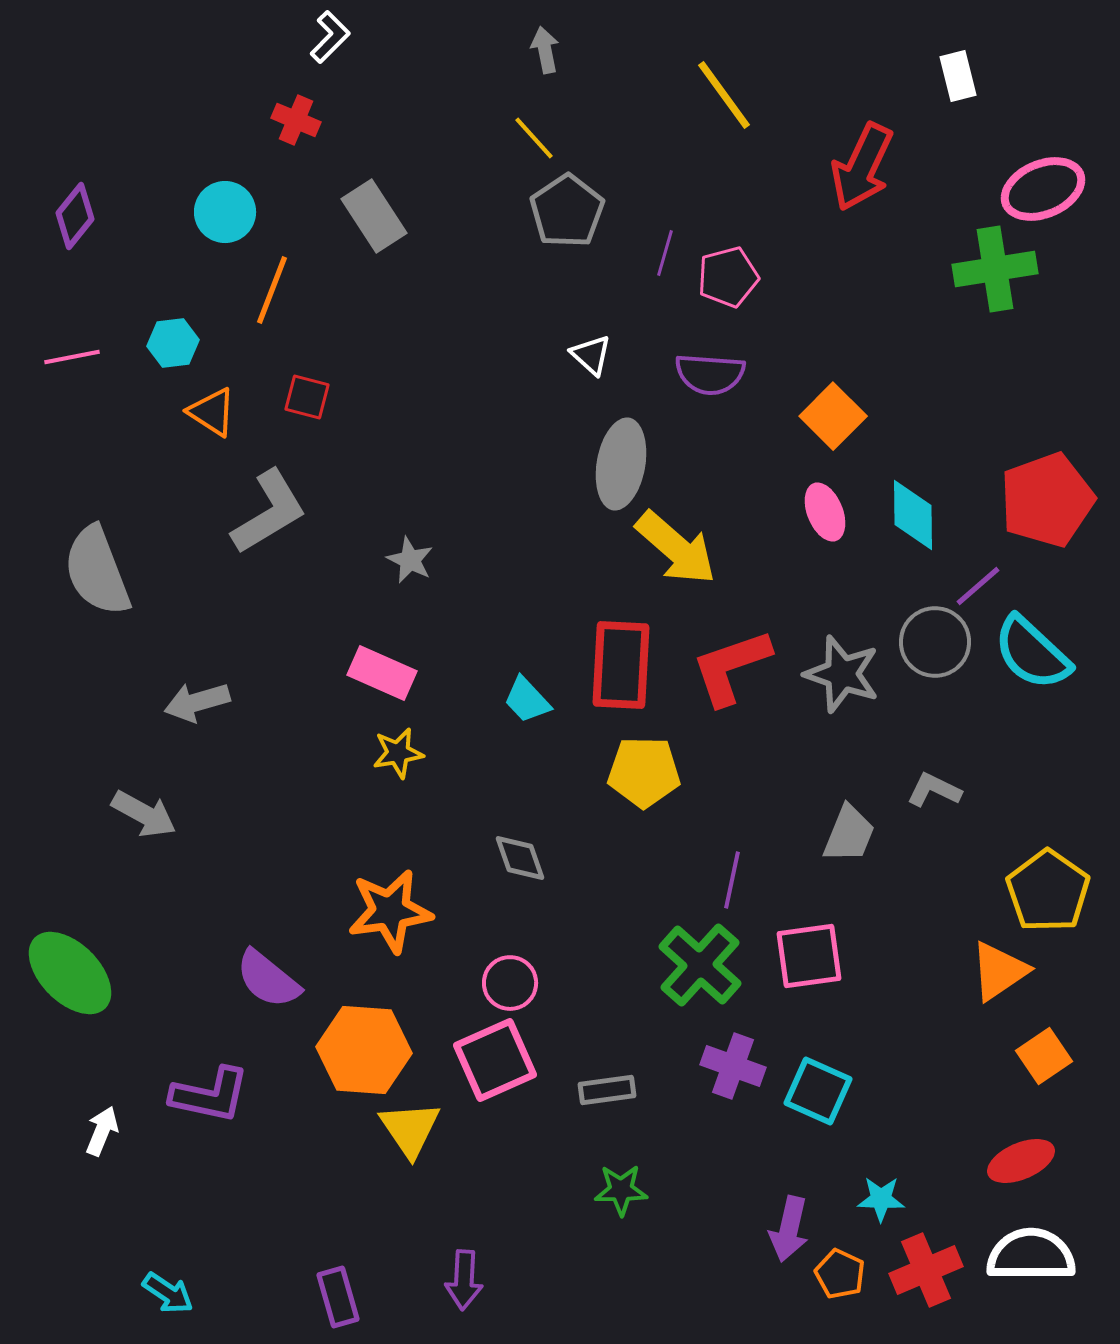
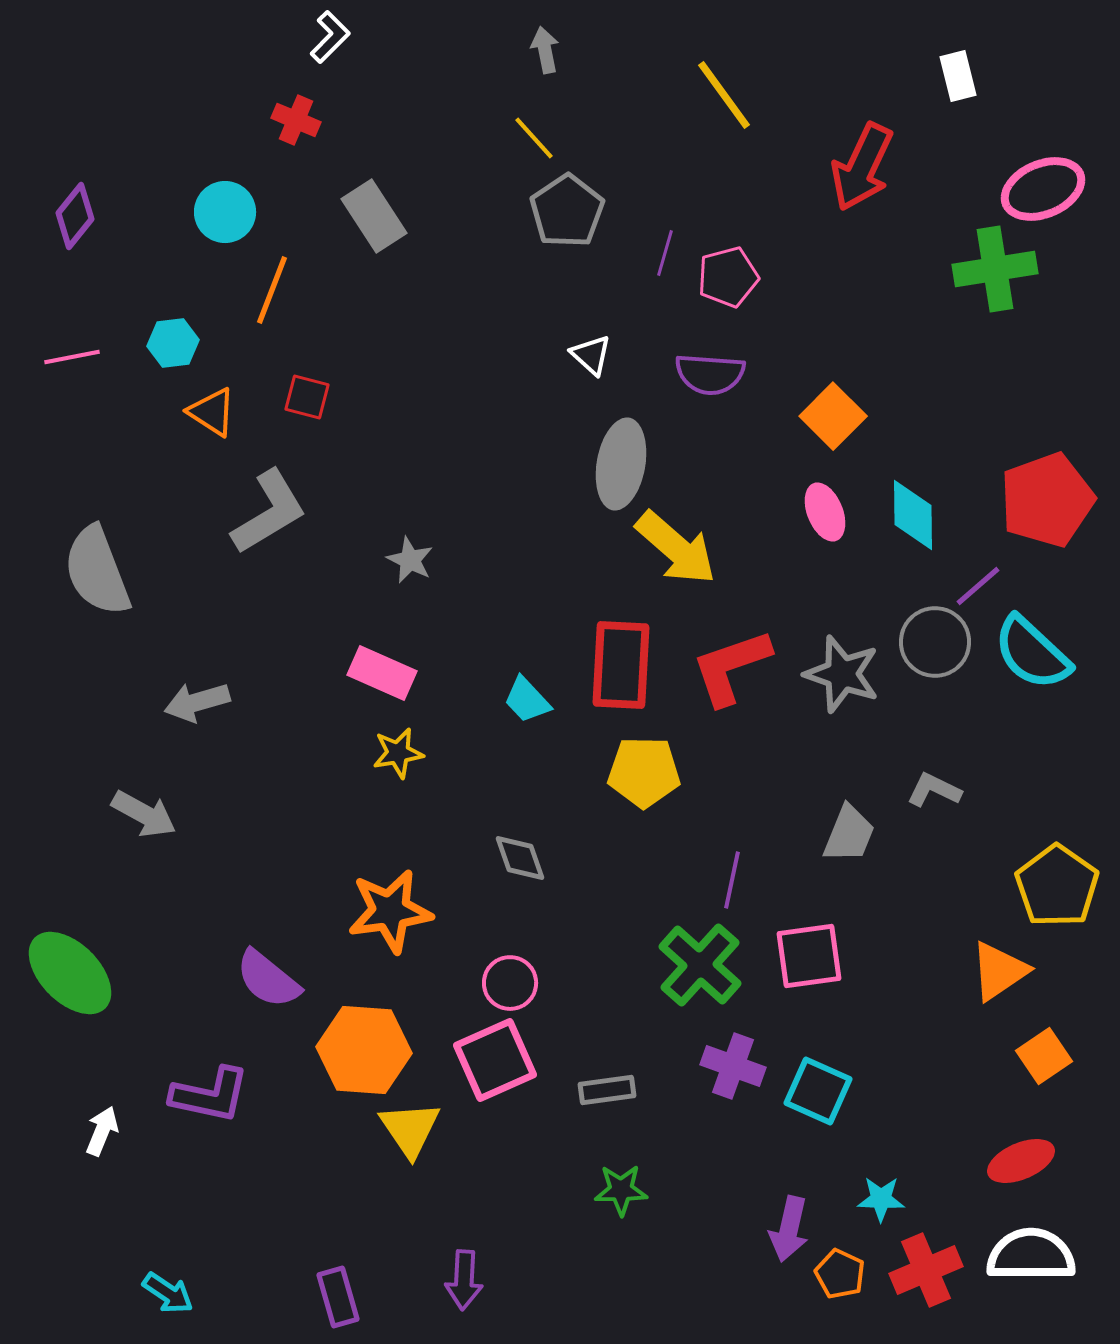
yellow pentagon at (1048, 891): moved 9 px right, 5 px up
